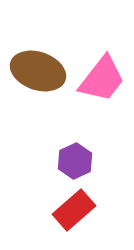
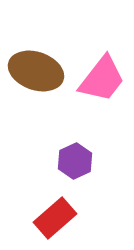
brown ellipse: moved 2 px left
red rectangle: moved 19 px left, 8 px down
